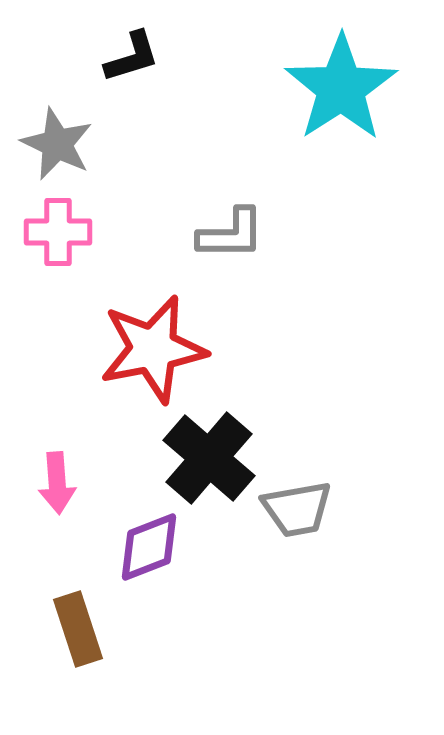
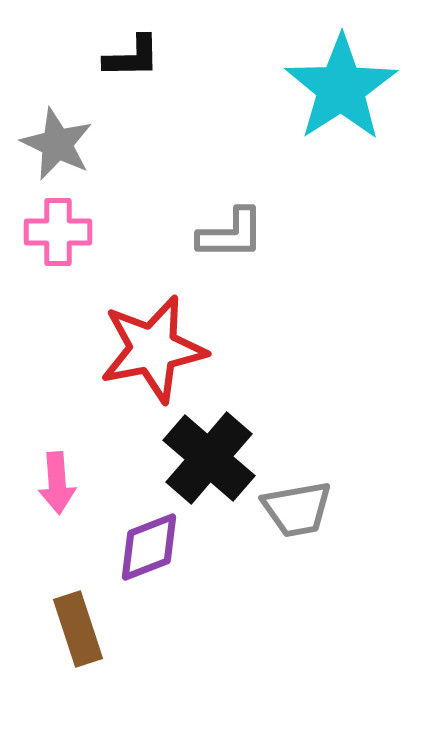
black L-shape: rotated 16 degrees clockwise
